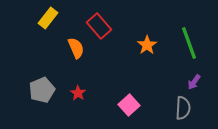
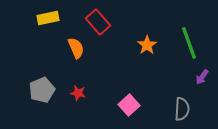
yellow rectangle: rotated 40 degrees clockwise
red rectangle: moved 1 px left, 4 px up
purple arrow: moved 8 px right, 5 px up
red star: rotated 21 degrees counterclockwise
gray semicircle: moved 1 px left, 1 px down
